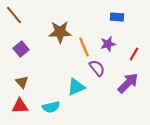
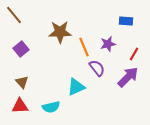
blue rectangle: moved 9 px right, 4 px down
purple arrow: moved 6 px up
